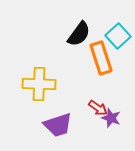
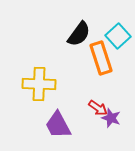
purple trapezoid: rotated 80 degrees clockwise
